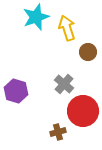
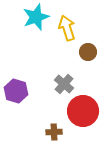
brown cross: moved 4 px left; rotated 14 degrees clockwise
